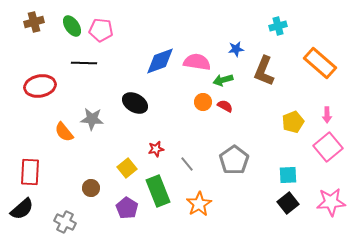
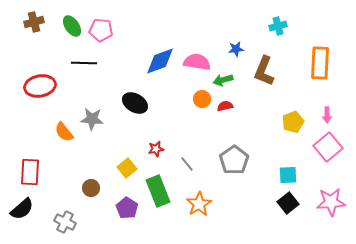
orange rectangle: rotated 52 degrees clockwise
orange circle: moved 1 px left, 3 px up
red semicircle: rotated 42 degrees counterclockwise
